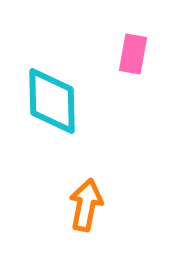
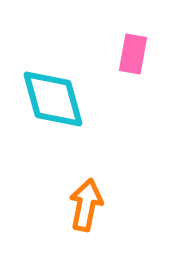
cyan diamond: moved 1 px right, 2 px up; rotated 14 degrees counterclockwise
